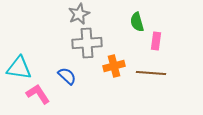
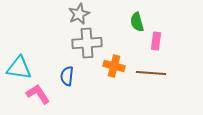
orange cross: rotated 30 degrees clockwise
blue semicircle: rotated 126 degrees counterclockwise
